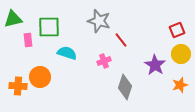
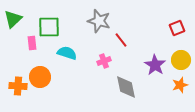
green triangle: rotated 30 degrees counterclockwise
red square: moved 2 px up
pink rectangle: moved 4 px right, 3 px down
yellow circle: moved 6 px down
gray diamond: moved 1 px right; rotated 30 degrees counterclockwise
